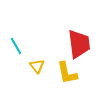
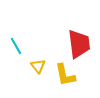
yellow triangle: moved 1 px right
yellow L-shape: moved 2 px left, 2 px down
